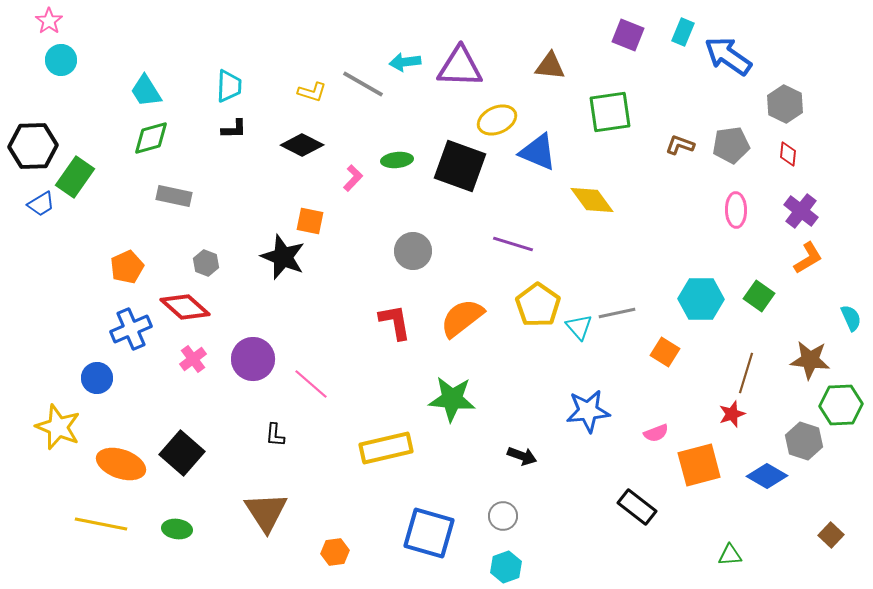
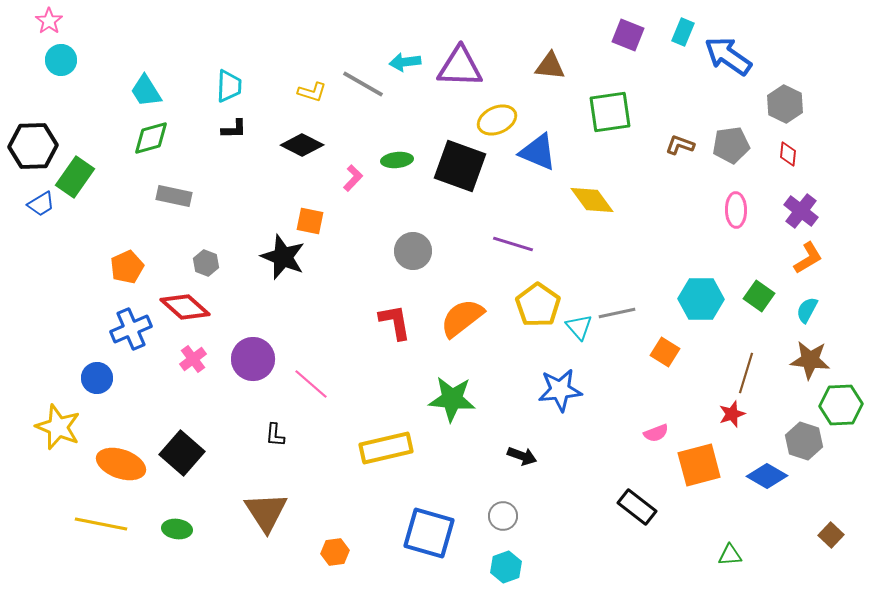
cyan semicircle at (851, 318): moved 44 px left, 8 px up; rotated 128 degrees counterclockwise
blue star at (588, 411): moved 28 px left, 21 px up
